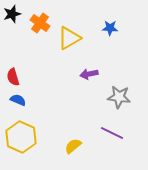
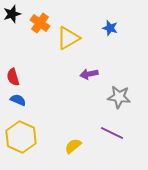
blue star: rotated 14 degrees clockwise
yellow triangle: moved 1 px left
